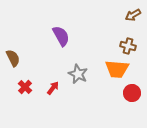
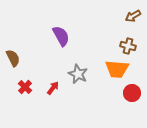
brown arrow: moved 1 px down
